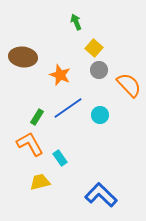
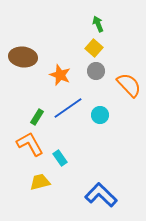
green arrow: moved 22 px right, 2 px down
gray circle: moved 3 px left, 1 px down
